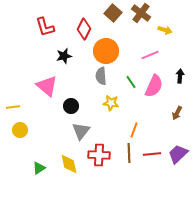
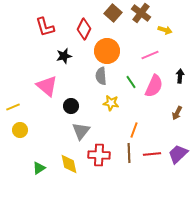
orange circle: moved 1 px right
yellow line: rotated 16 degrees counterclockwise
